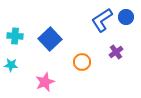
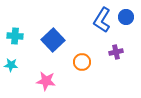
blue L-shape: rotated 25 degrees counterclockwise
blue square: moved 3 px right, 1 px down
purple cross: rotated 24 degrees clockwise
pink star: moved 1 px right, 1 px up; rotated 30 degrees clockwise
